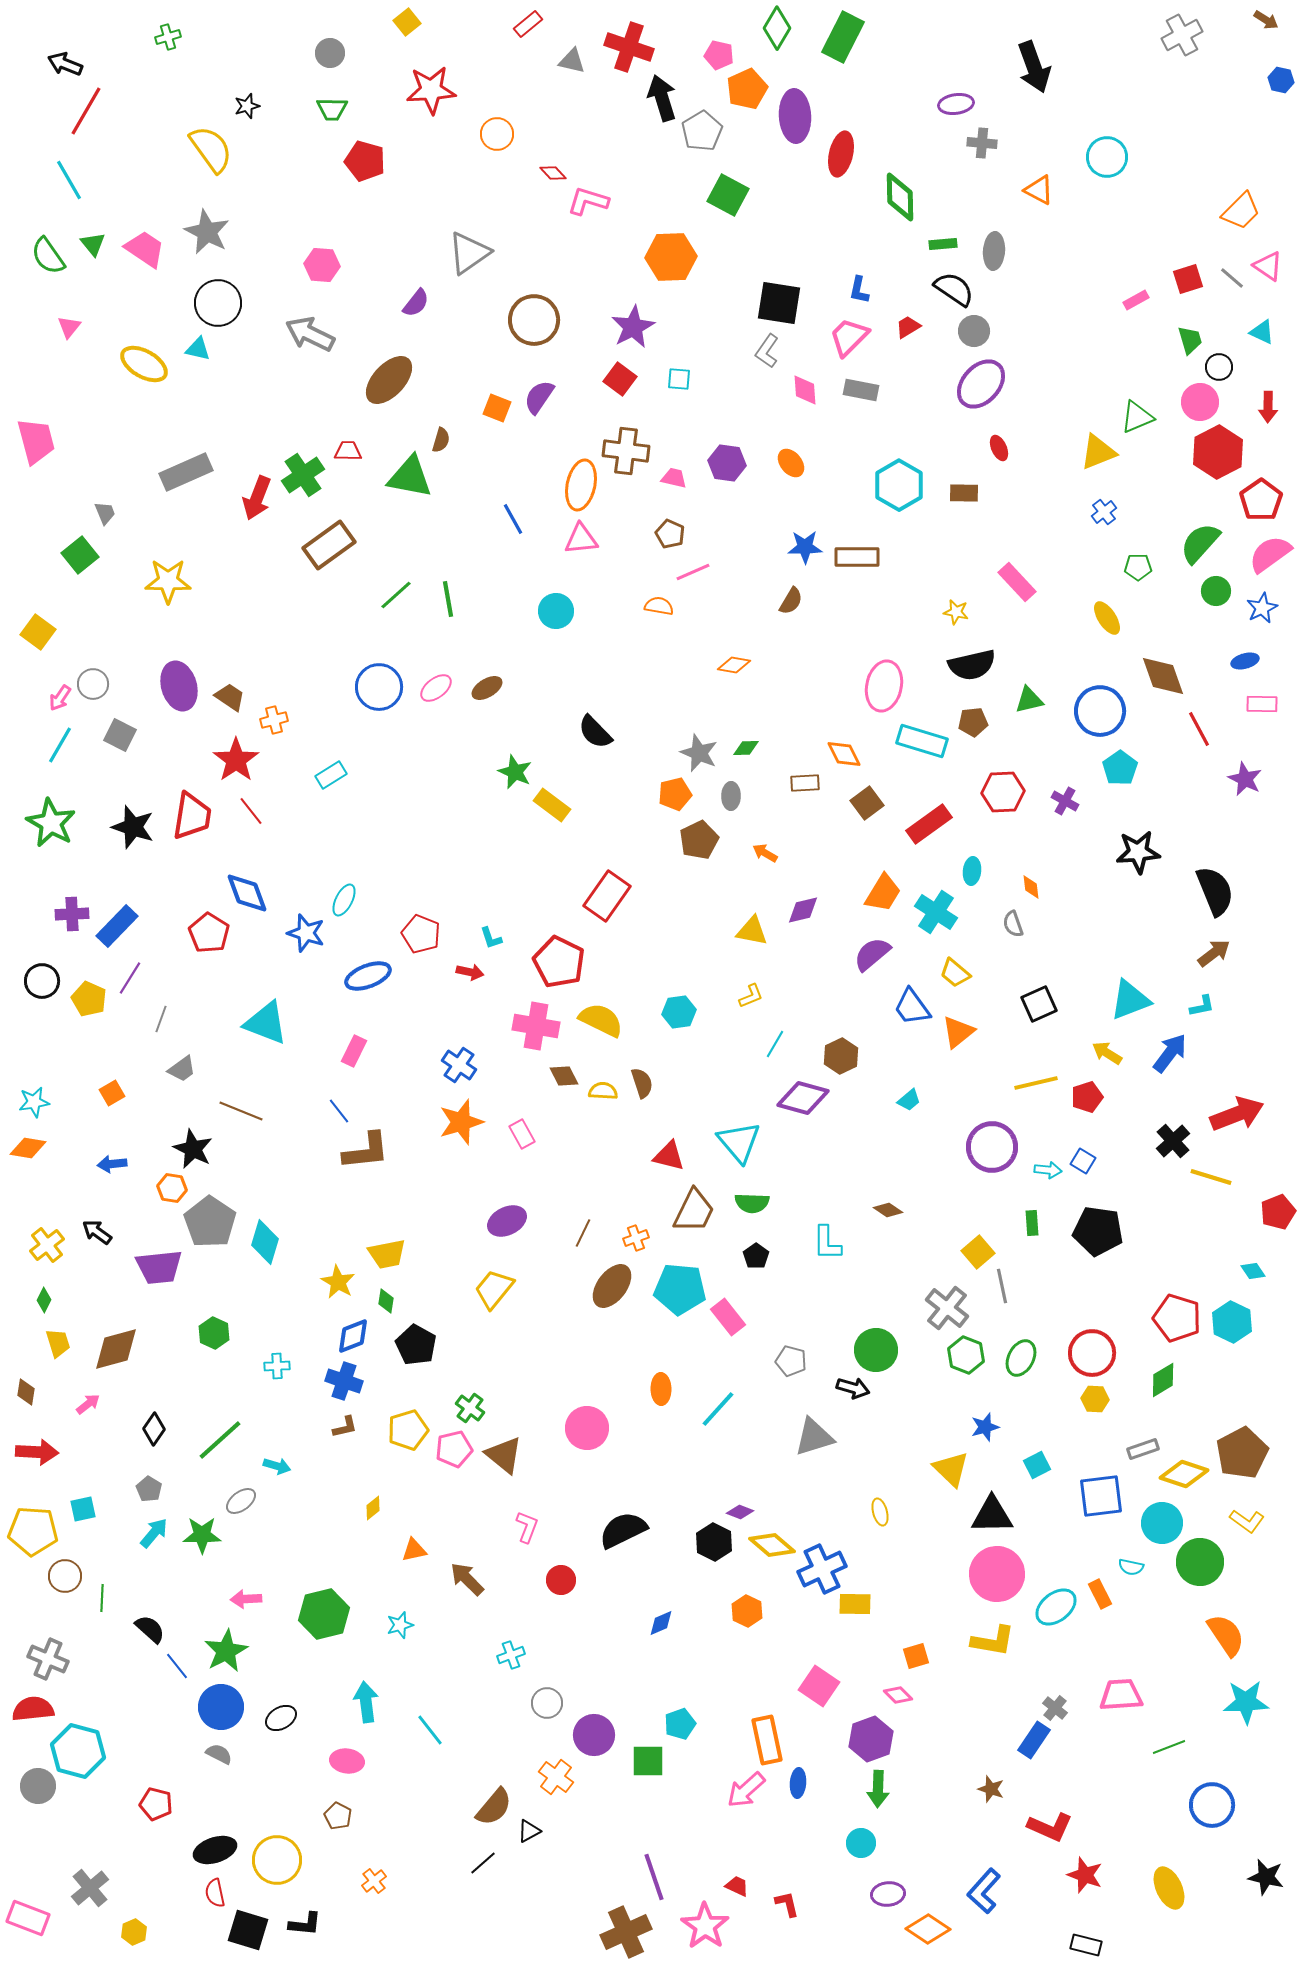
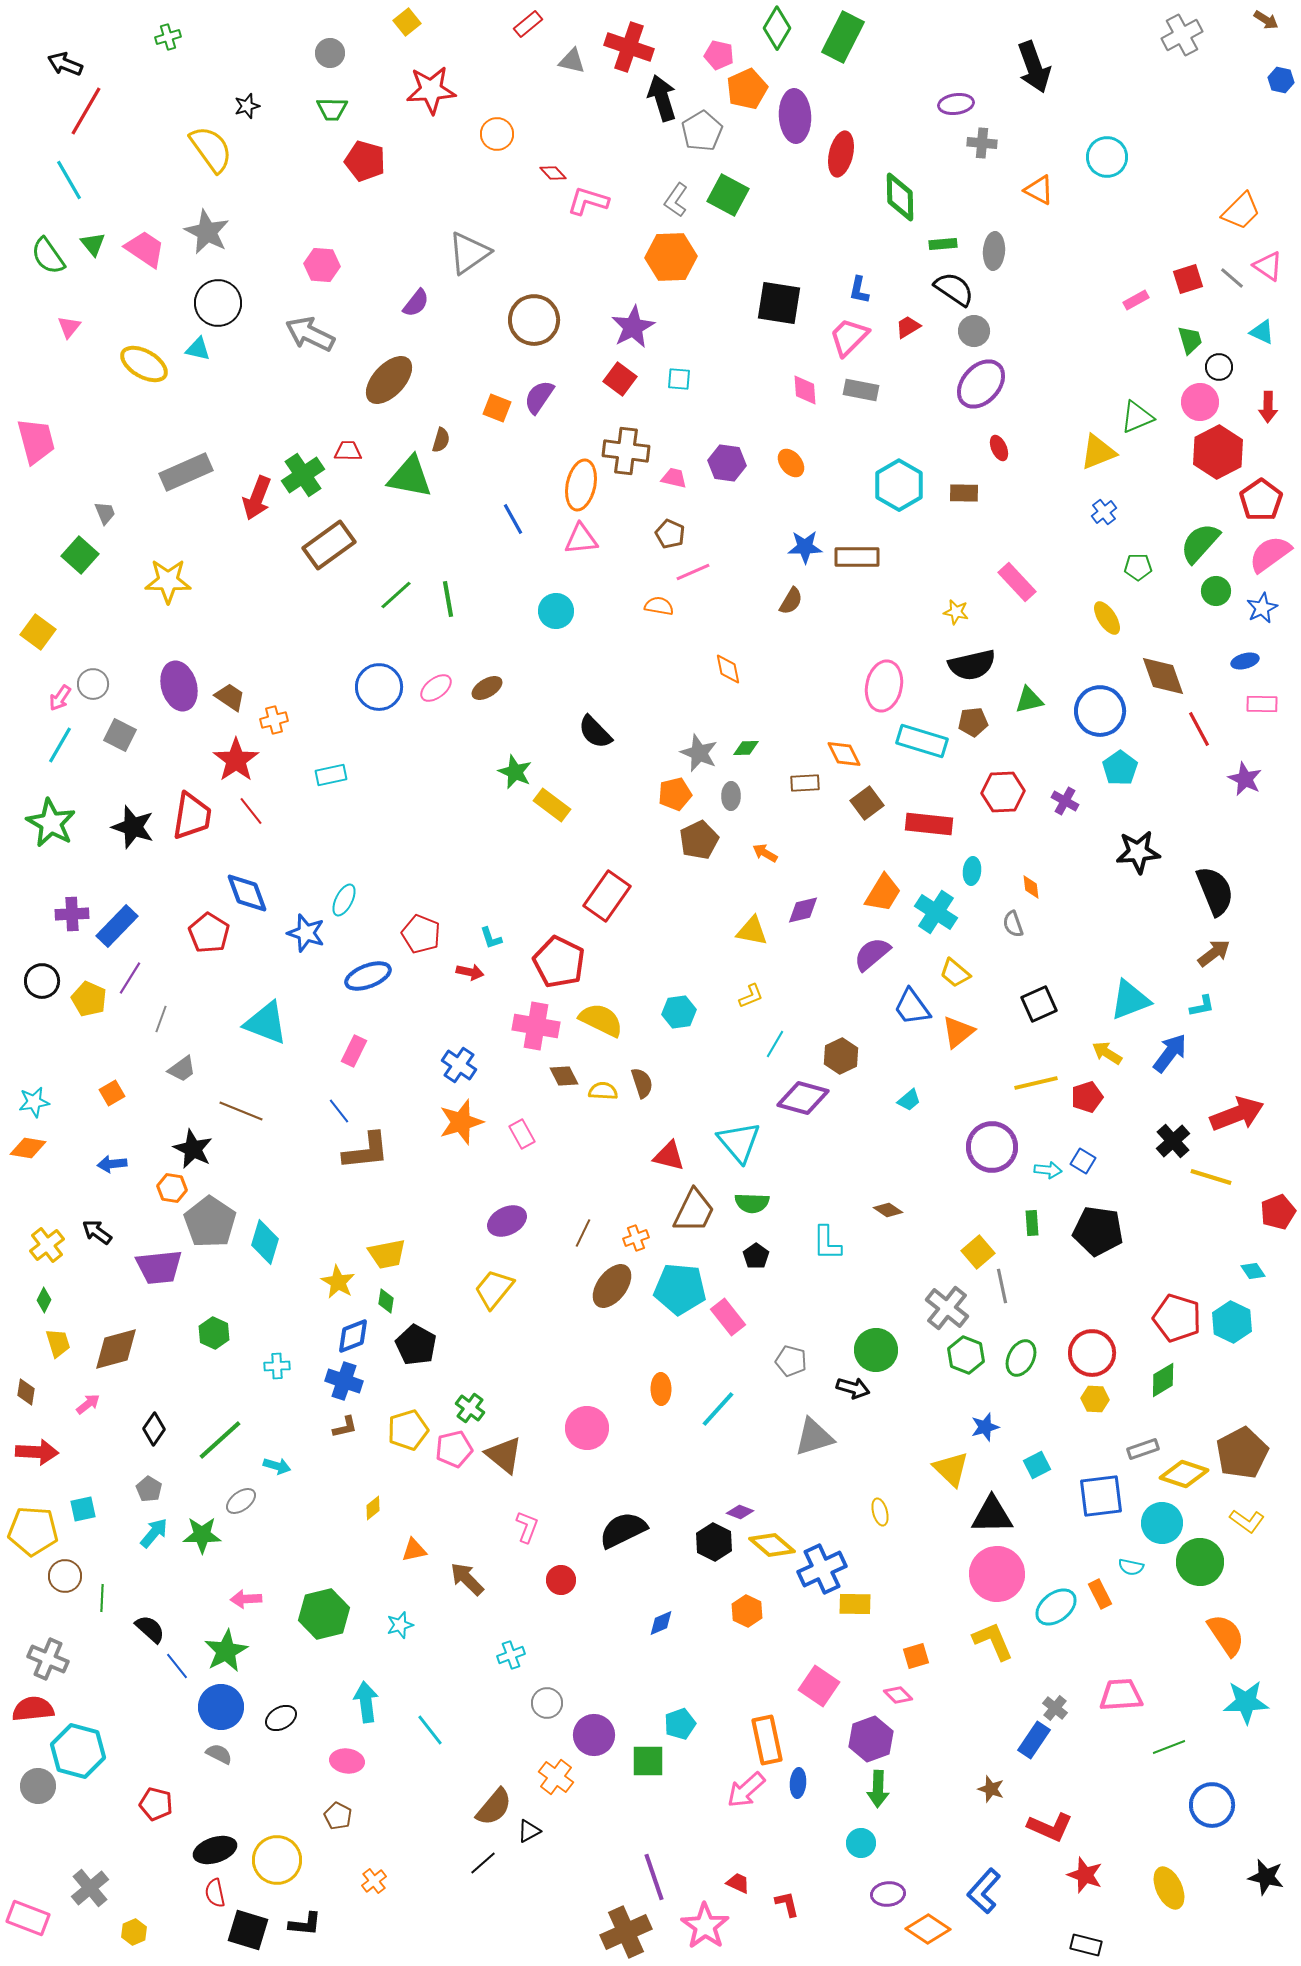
gray L-shape at (767, 351): moved 91 px left, 151 px up
green square at (80, 555): rotated 9 degrees counterclockwise
orange diamond at (734, 665): moved 6 px left, 4 px down; rotated 68 degrees clockwise
cyan rectangle at (331, 775): rotated 20 degrees clockwise
red rectangle at (929, 824): rotated 42 degrees clockwise
yellow L-shape at (993, 1641): rotated 123 degrees counterclockwise
red trapezoid at (737, 1886): moved 1 px right, 3 px up
